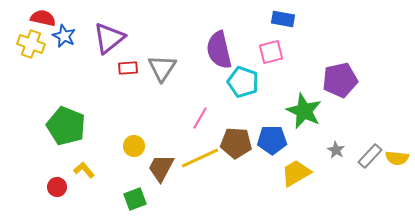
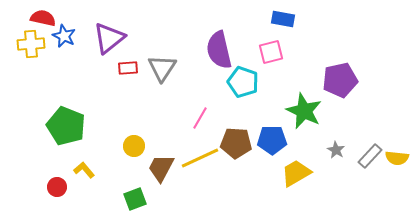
yellow cross: rotated 24 degrees counterclockwise
